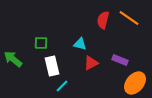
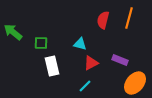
orange line: rotated 70 degrees clockwise
green arrow: moved 27 px up
cyan line: moved 23 px right
